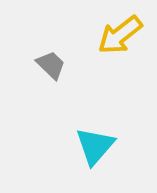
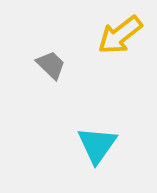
cyan triangle: moved 2 px right, 1 px up; rotated 6 degrees counterclockwise
